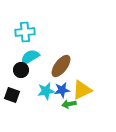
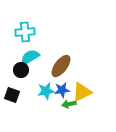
yellow triangle: moved 2 px down
